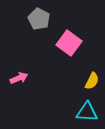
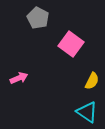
gray pentagon: moved 1 px left, 1 px up
pink square: moved 2 px right, 1 px down
cyan triangle: rotated 30 degrees clockwise
